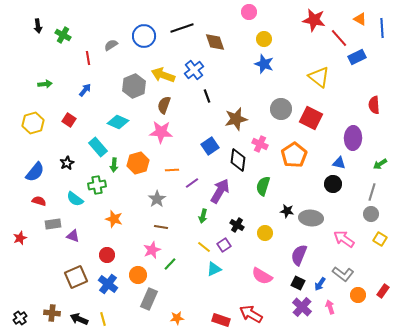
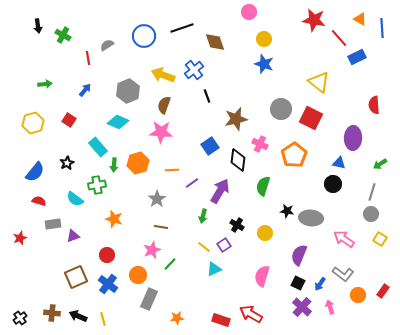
gray semicircle at (111, 45): moved 4 px left
yellow triangle at (319, 77): moved 5 px down
gray hexagon at (134, 86): moved 6 px left, 5 px down
purple triangle at (73, 236): rotated 40 degrees counterclockwise
pink semicircle at (262, 276): rotated 75 degrees clockwise
black arrow at (79, 319): moved 1 px left, 3 px up
